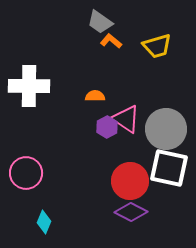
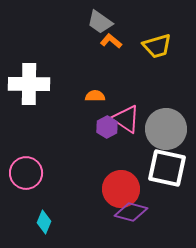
white cross: moved 2 px up
white square: moved 2 px left
red circle: moved 9 px left, 8 px down
purple diamond: rotated 12 degrees counterclockwise
